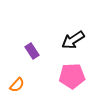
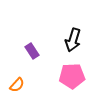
black arrow: rotated 40 degrees counterclockwise
